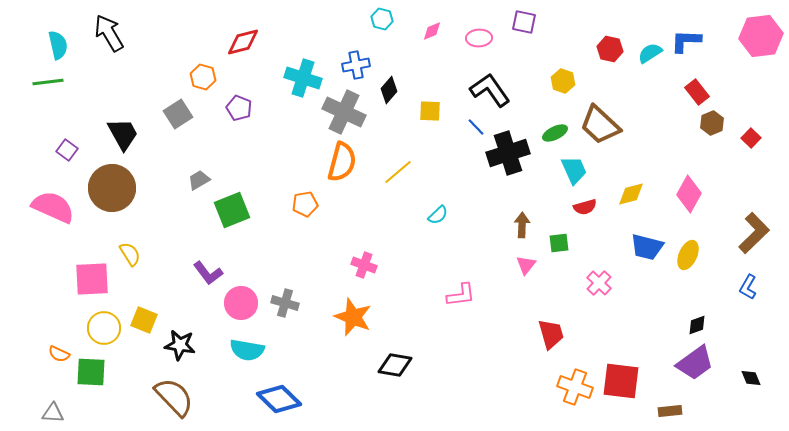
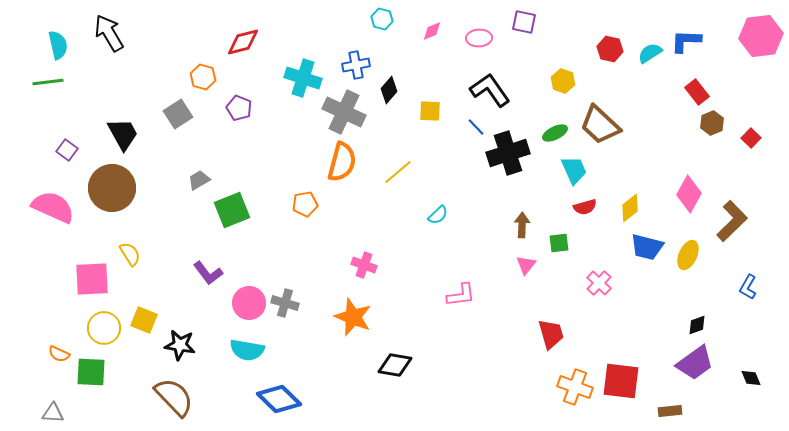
yellow diamond at (631, 194): moved 1 px left, 14 px down; rotated 24 degrees counterclockwise
brown L-shape at (754, 233): moved 22 px left, 12 px up
pink circle at (241, 303): moved 8 px right
